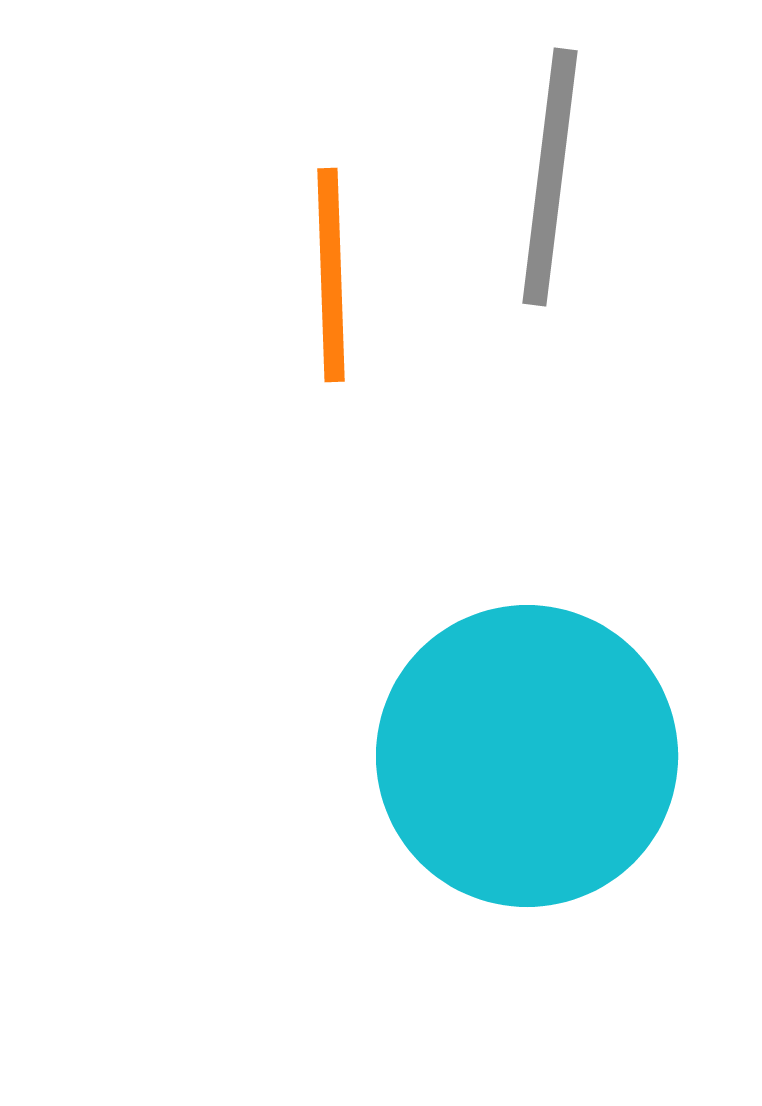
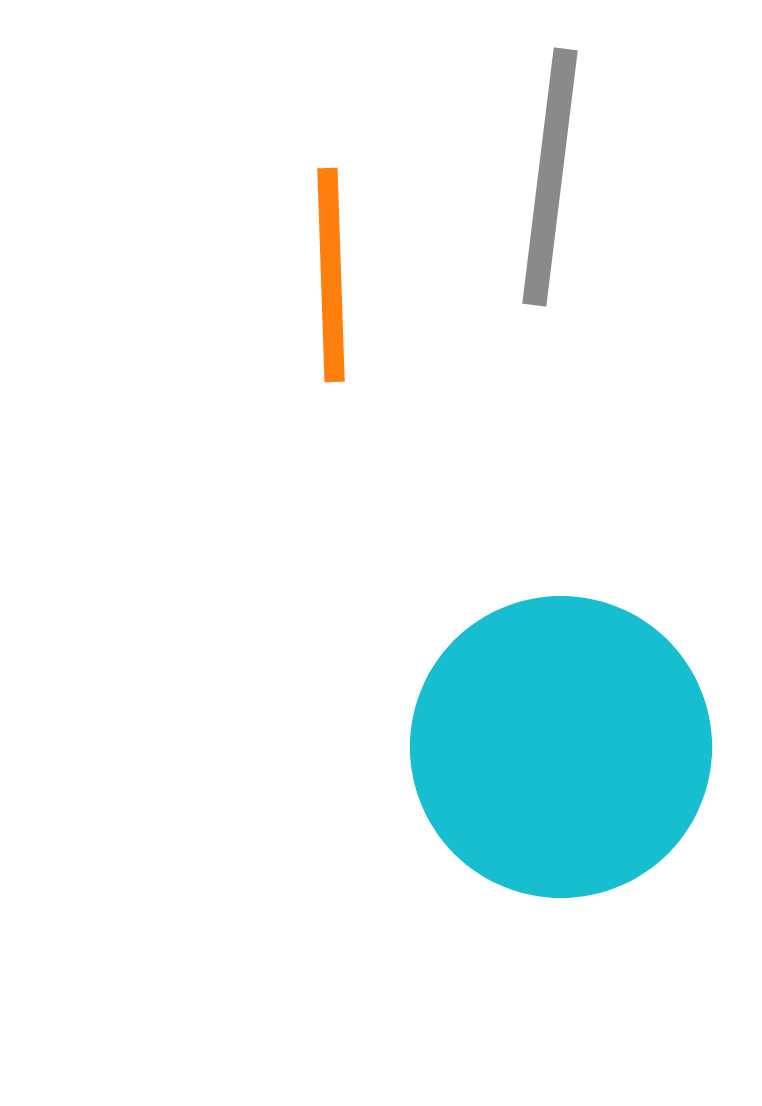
cyan circle: moved 34 px right, 9 px up
